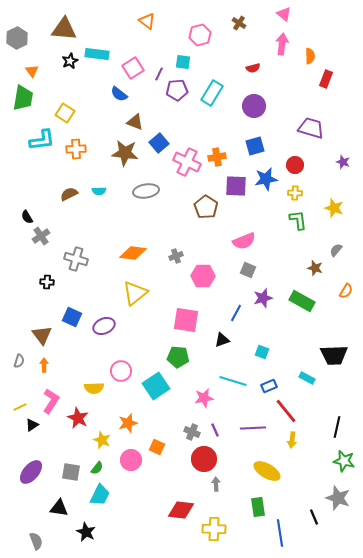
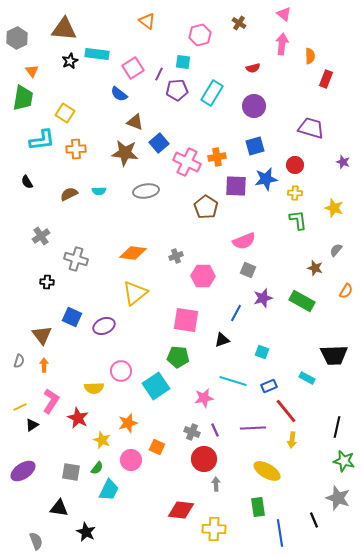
black semicircle at (27, 217): moved 35 px up
purple ellipse at (31, 472): moved 8 px left, 1 px up; rotated 15 degrees clockwise
cyan trapezoid at (100, 495): moved 9 px right, 5 px up
black line at (314, 517): moved 3 px down
